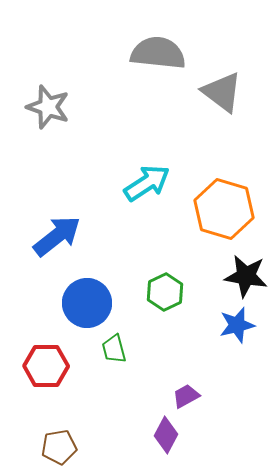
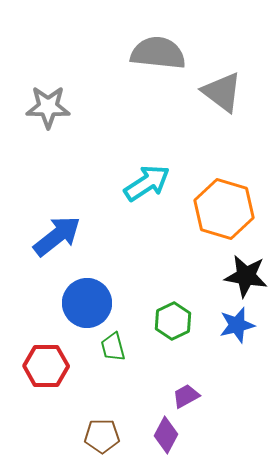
gray star: rotated 18 degrees counterclockwise
green hexagon: moved 8 px right, 29 px down
green trapezoid: moved 1 px left, 2 px up
brown pentagon: moved 43 px right, 11 px up; rotated 8 degrees clockwise
